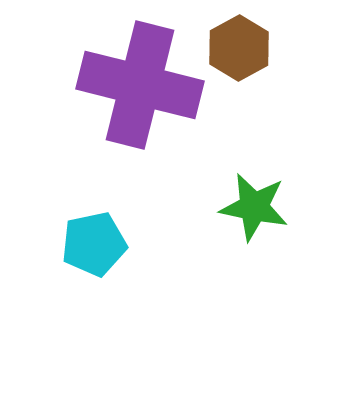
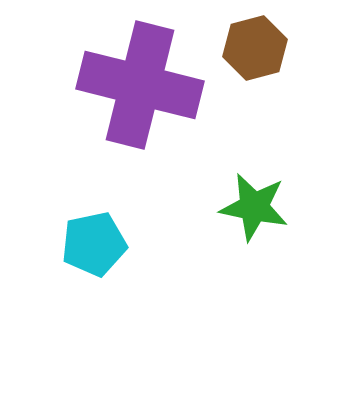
brown hexagon: moved 16 px right; rotated 14 degrees clockwise
